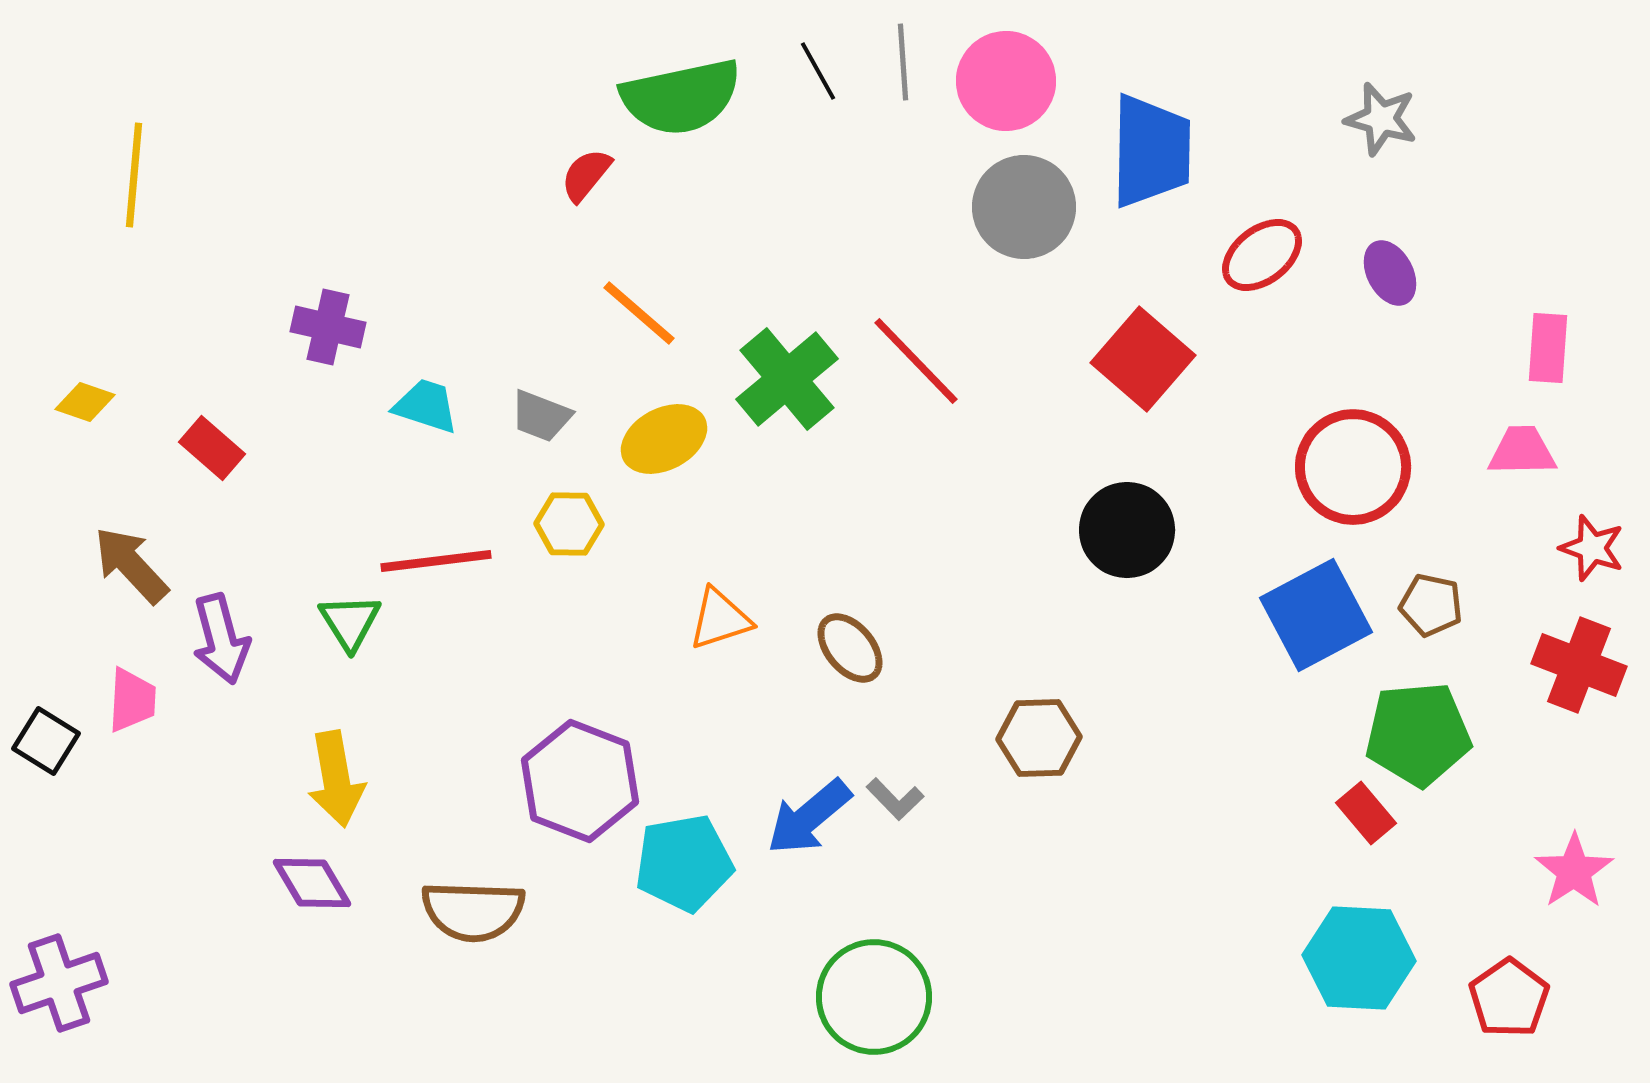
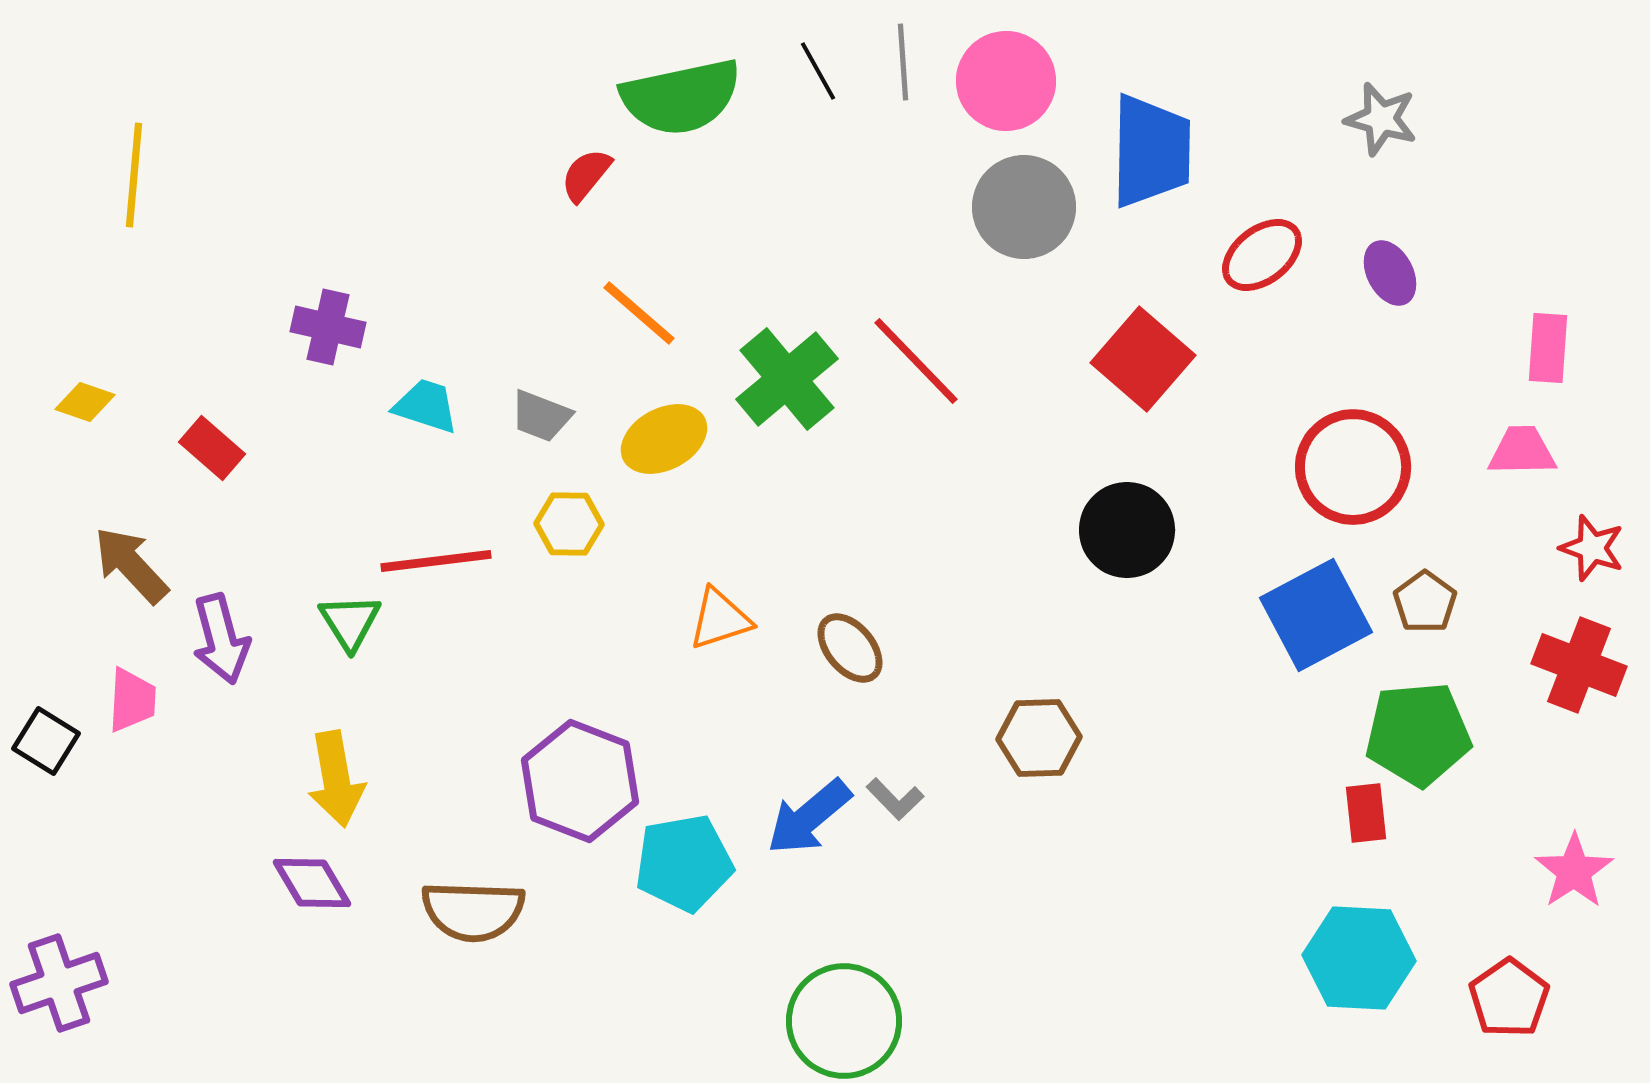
brown pentagon at (1431, 605): moved 6 px left, 3 px up; rotated 24 degrees clockwise
red rectangle at (1366, 813): rotated 34 degrees clockwise
green circle at (874, 997): moved 30 px left, 24 px down
